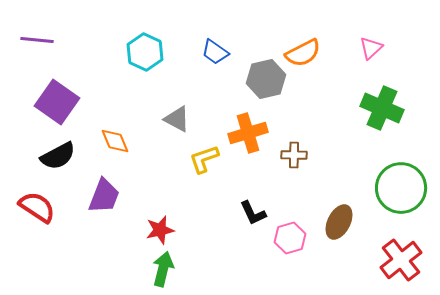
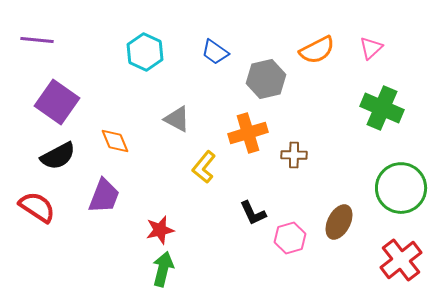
orange semicircle: moved 14 px right, 3 px up
yellow L-shape: moved 8 px down; rotated 32 degrees counterclockwise
